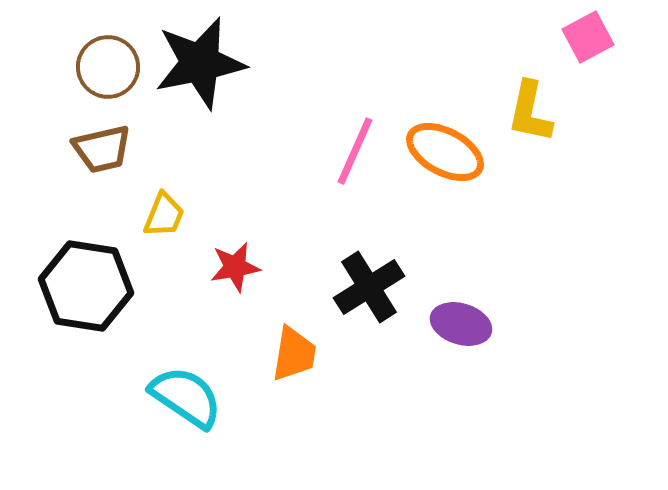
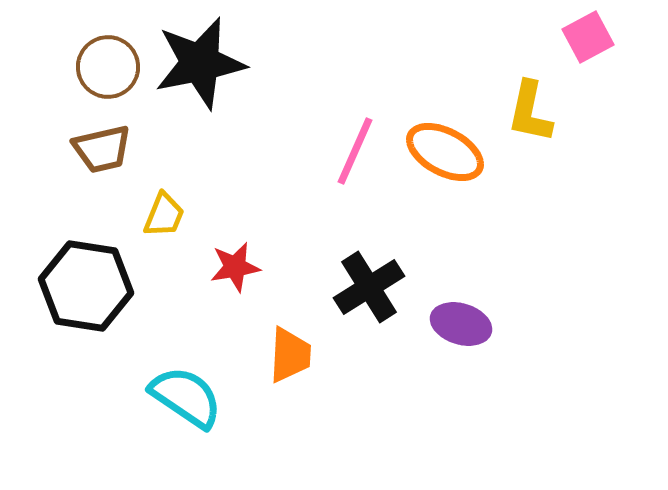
orange trapezoid: moved 4 px left, 1 px down; rotated 6 degrees counterclockwise
